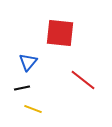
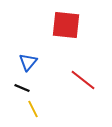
red square: moved 6 px right, 8 px up
black line: rotated 35 degrees clockwise
yellow line: rotated 42 degrees clockwise
